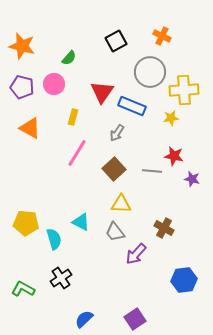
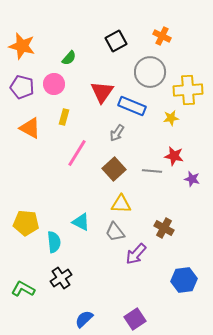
yellow cross: moved 4 px right
yellow rectangle: moved 9 px left
cyan semicircle: moved 3 px down; rotated 10 degrees clockwise
